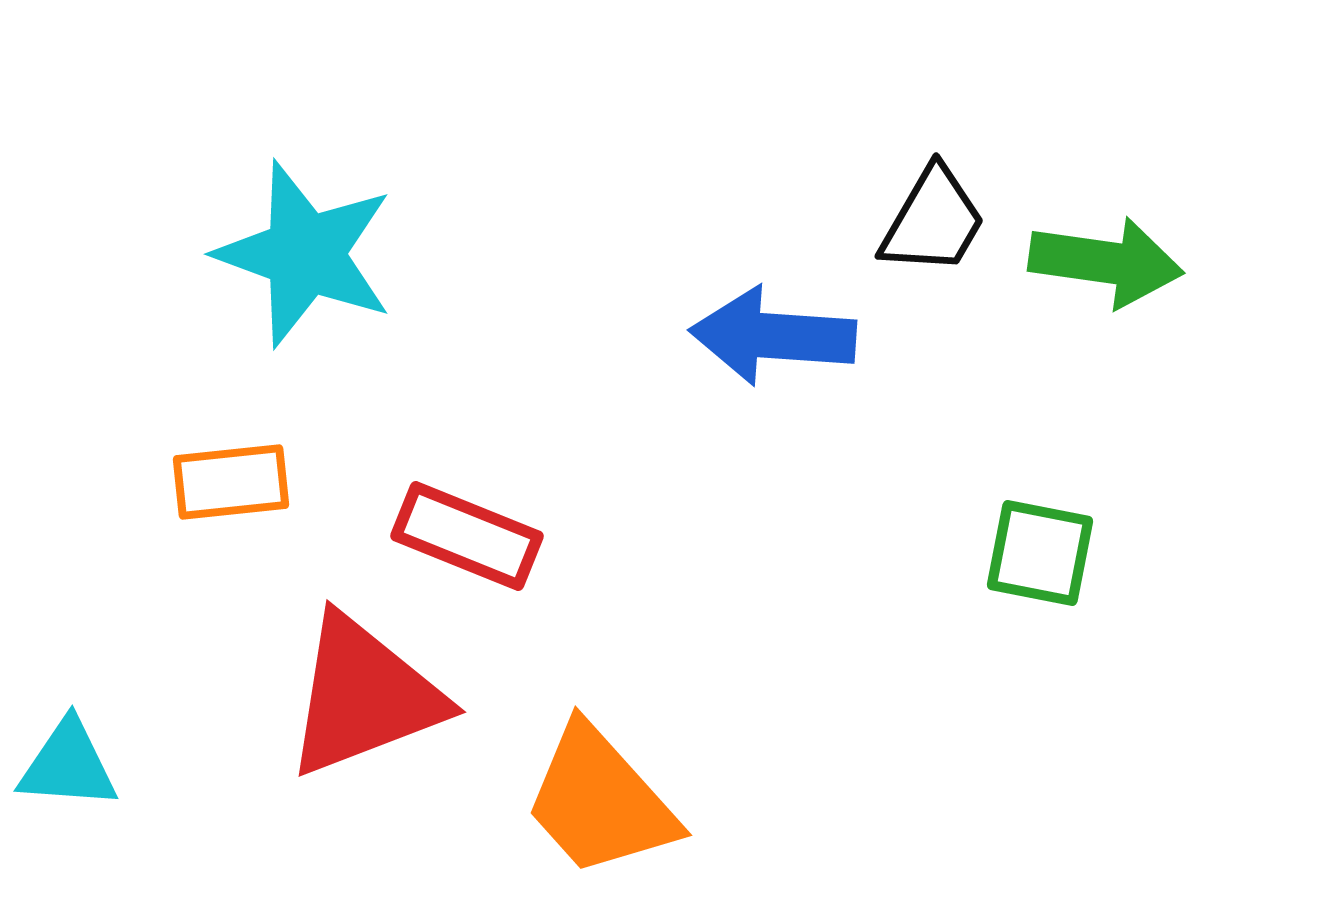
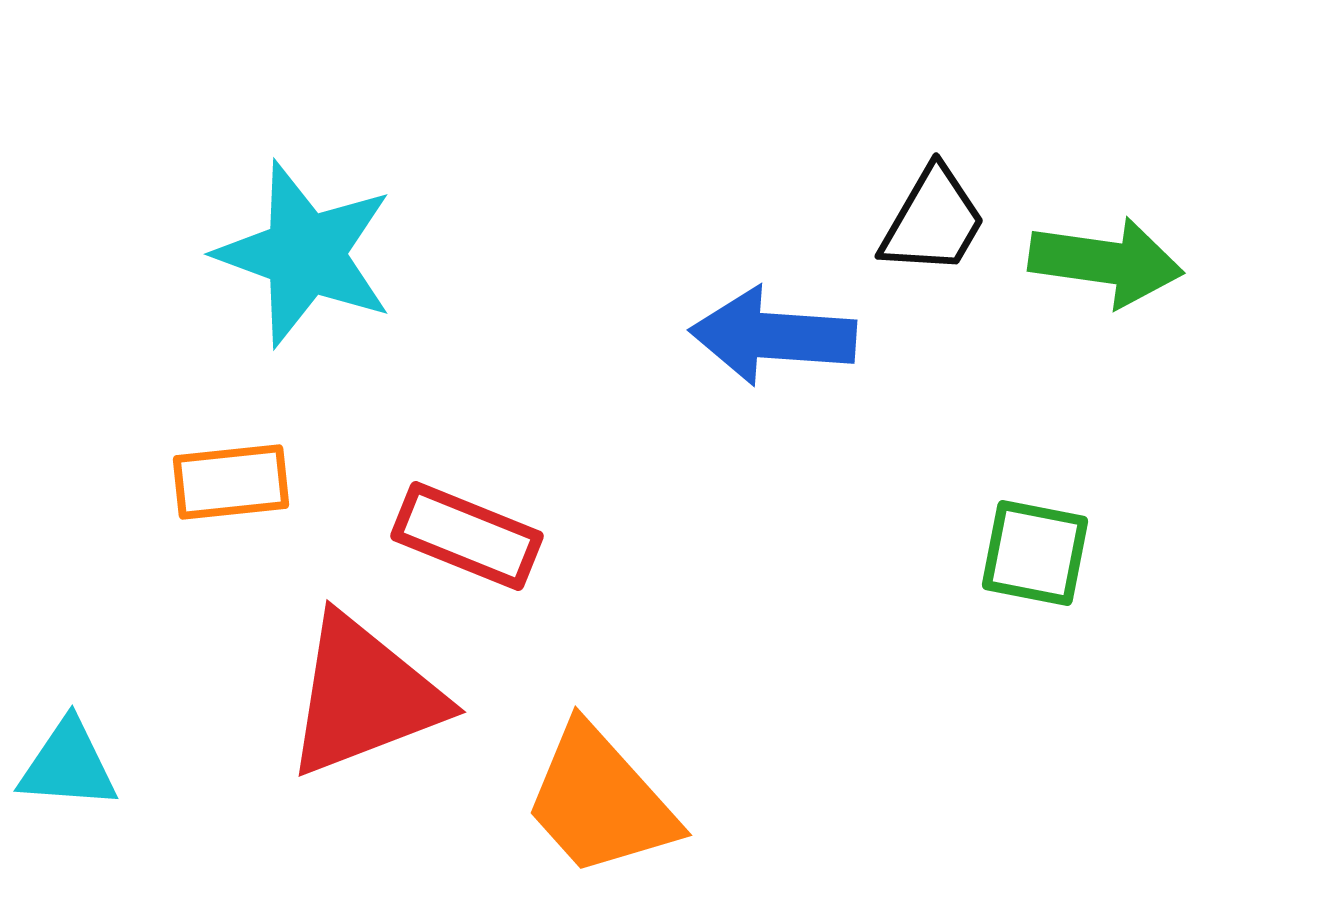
green square: moved 5 px left
